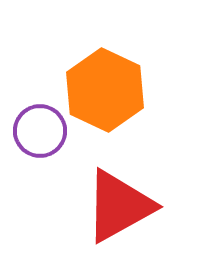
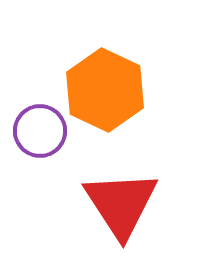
red triangle: moved 2 px right, 2 px up; rotated 34 degrees counterclockwise
